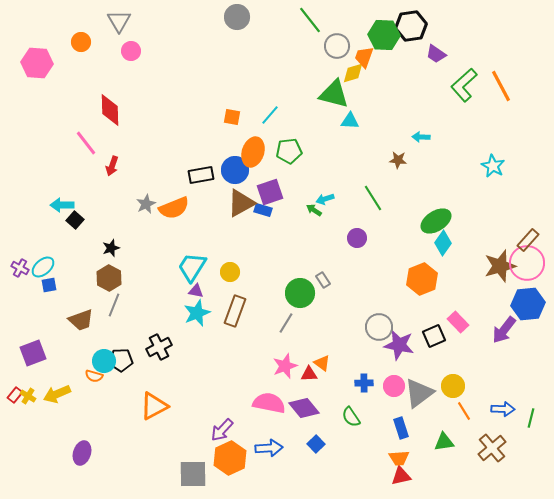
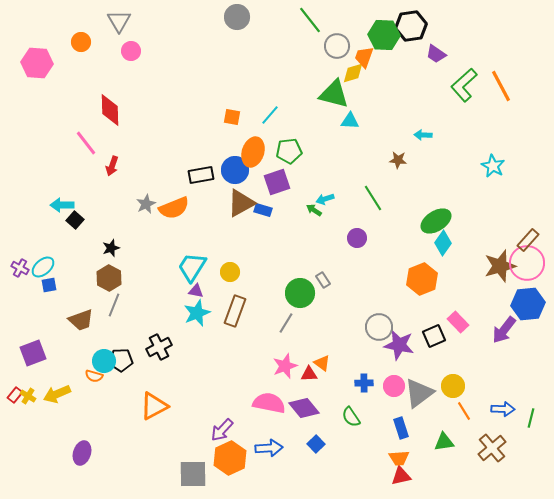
cyan arrow at (421, 137): moved 2 px right, 2 px up
purple square at (270, 192): moved 7 px right, 10 px up
